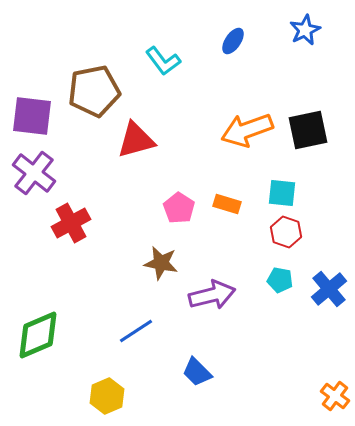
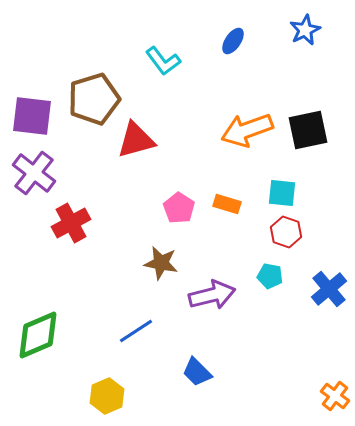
brown pentagon: moved 8 px down; rotated 6 degrees counterclockwise
cyan pentagon: moved 10 px left, 4 px up
